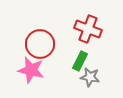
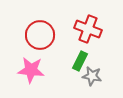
red circle: moved 9 px up
pink star: rotated 8 degrees counterclockwise
gray star: moved 2 px right, 1 px up
